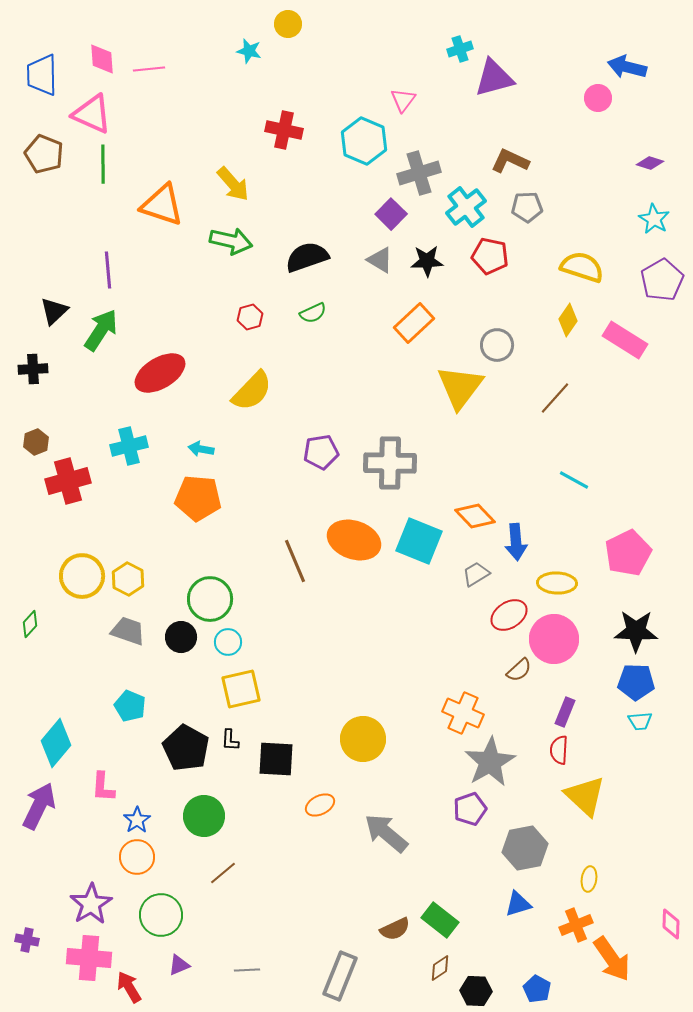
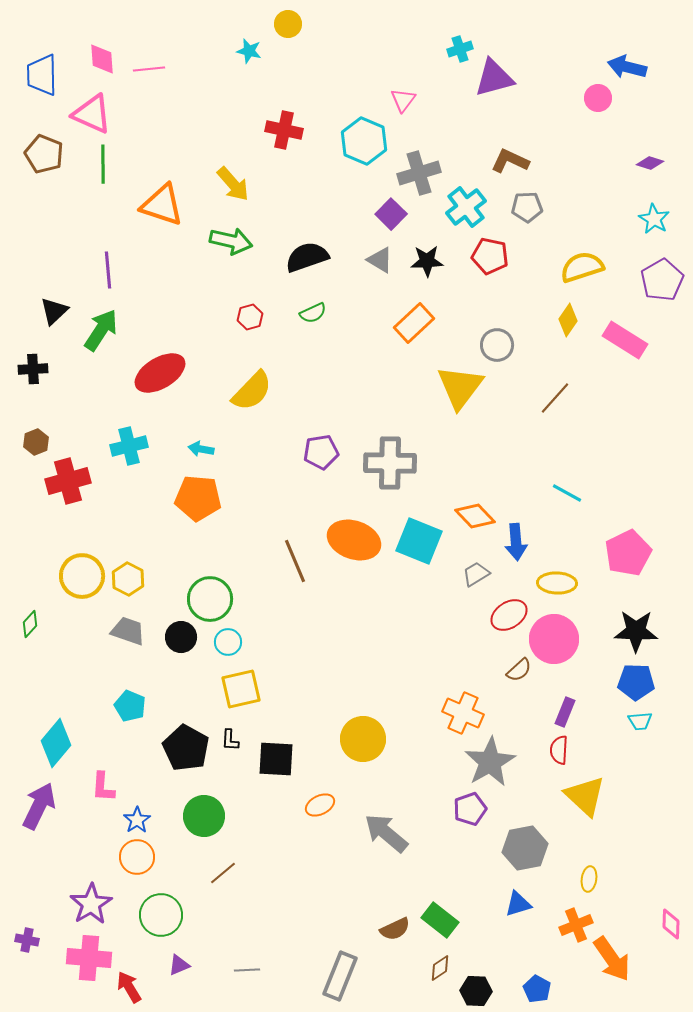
yellow semicircle at (582, 267): rotated 36 degrees counterclockwise
cyan line at (574, 480): moved 7 px left, 13 px down
